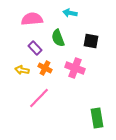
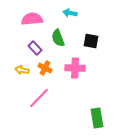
pink cross: rotated 18 degrees counterclockwise
